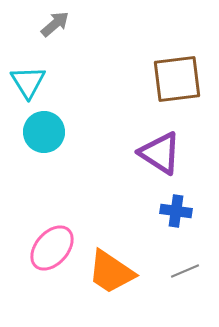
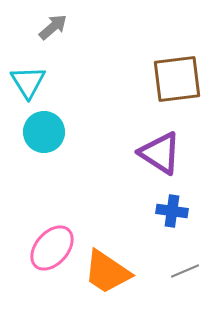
gray arrow: moved 2 px left, 3 px down
blue cross: moved 4 px left
orange trapezoid: moved 4 px left
